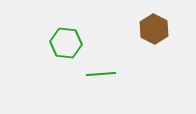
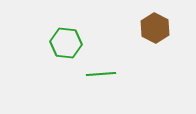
brown hexagon: moved 1 px right, 1 px up
